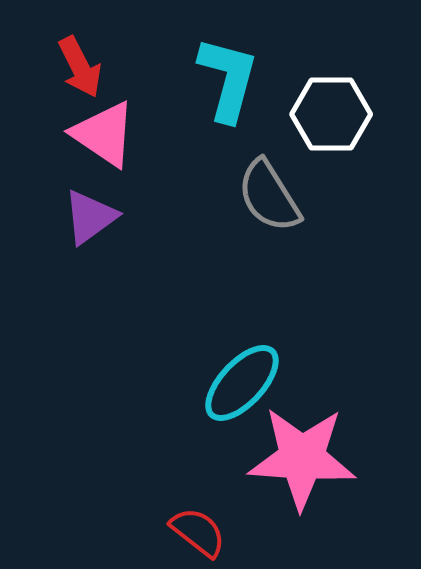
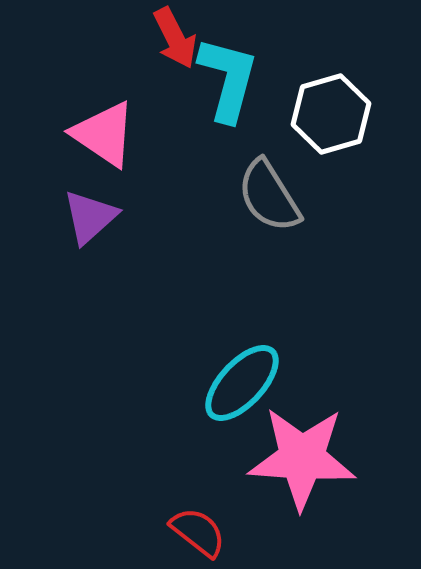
red arrow: moved 95 px right, 29 px up
white hexagon: rotated 16 degrees counterclockwise
purple triangle: rotated 6 degrees counterclockwise
